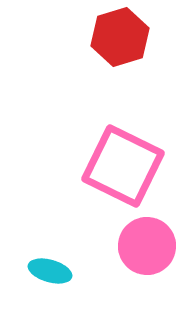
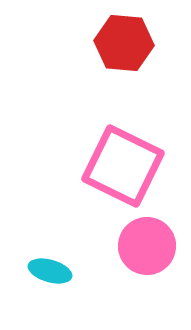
red hexagon: moved 4 px right, 6 px down; rotated 22 degrees clockwise
